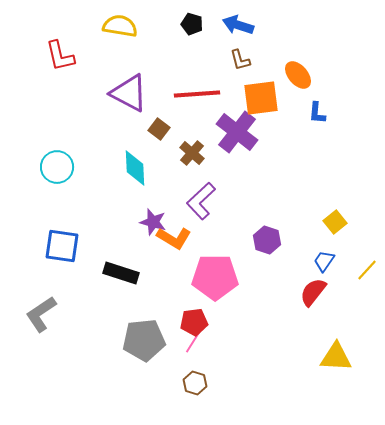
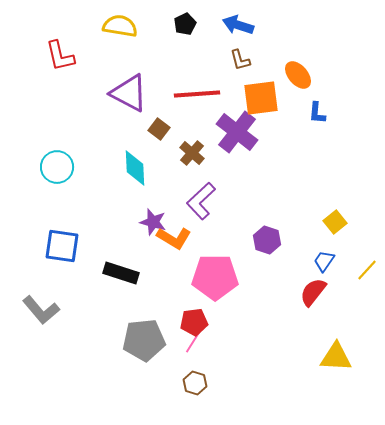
black pentagon: moved 7 px left; rotated 30 degrees clockwise
gray L-shape: moved 4 px up; rotated 96 degrees counterclockwise
